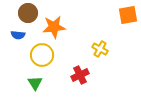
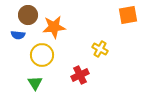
brown circle: moved 2 px down
